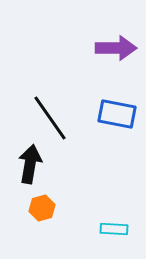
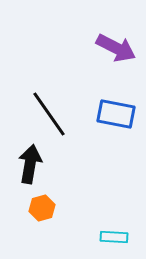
purple arrow: rotated 27 degrees clockwise
blue rectangle: moved 1 px left
black line: moved 1 px left, 4 px up
cyan rectangle: moved 8 px down
